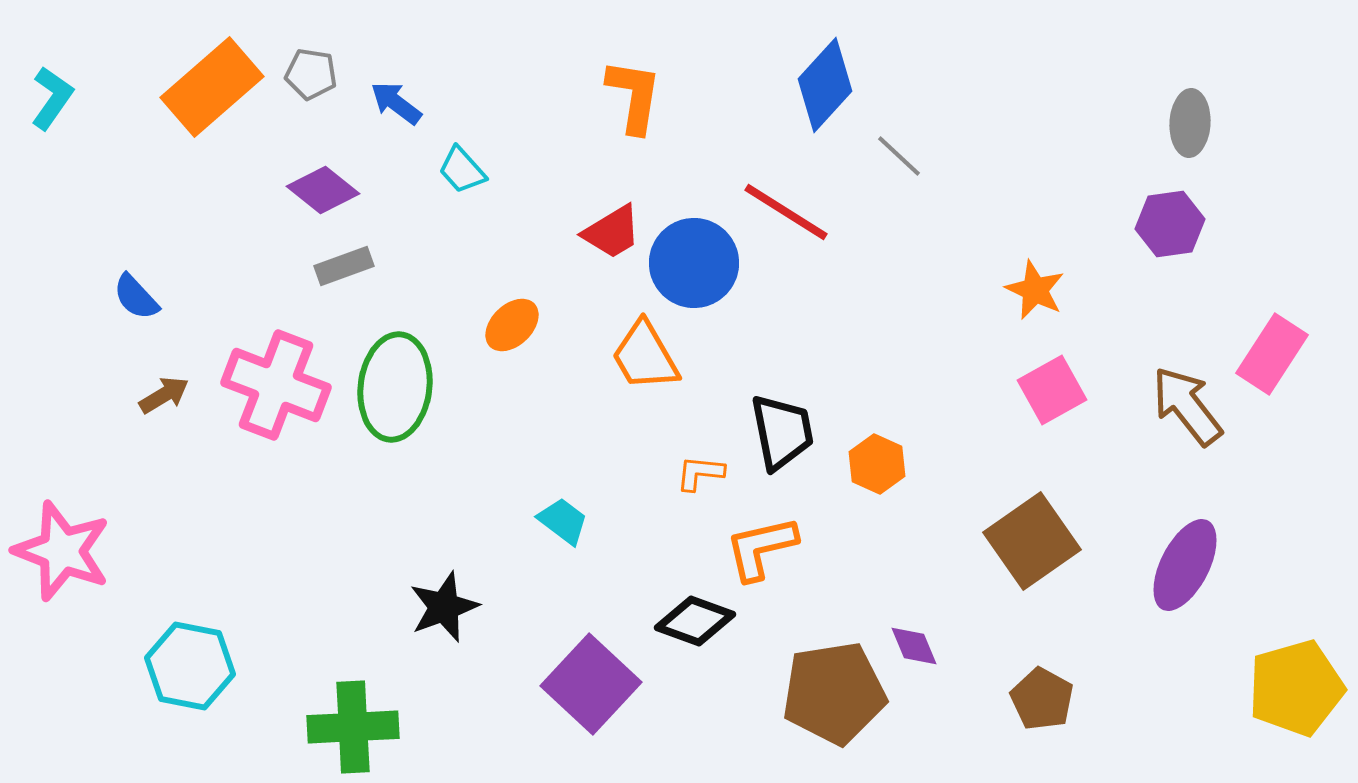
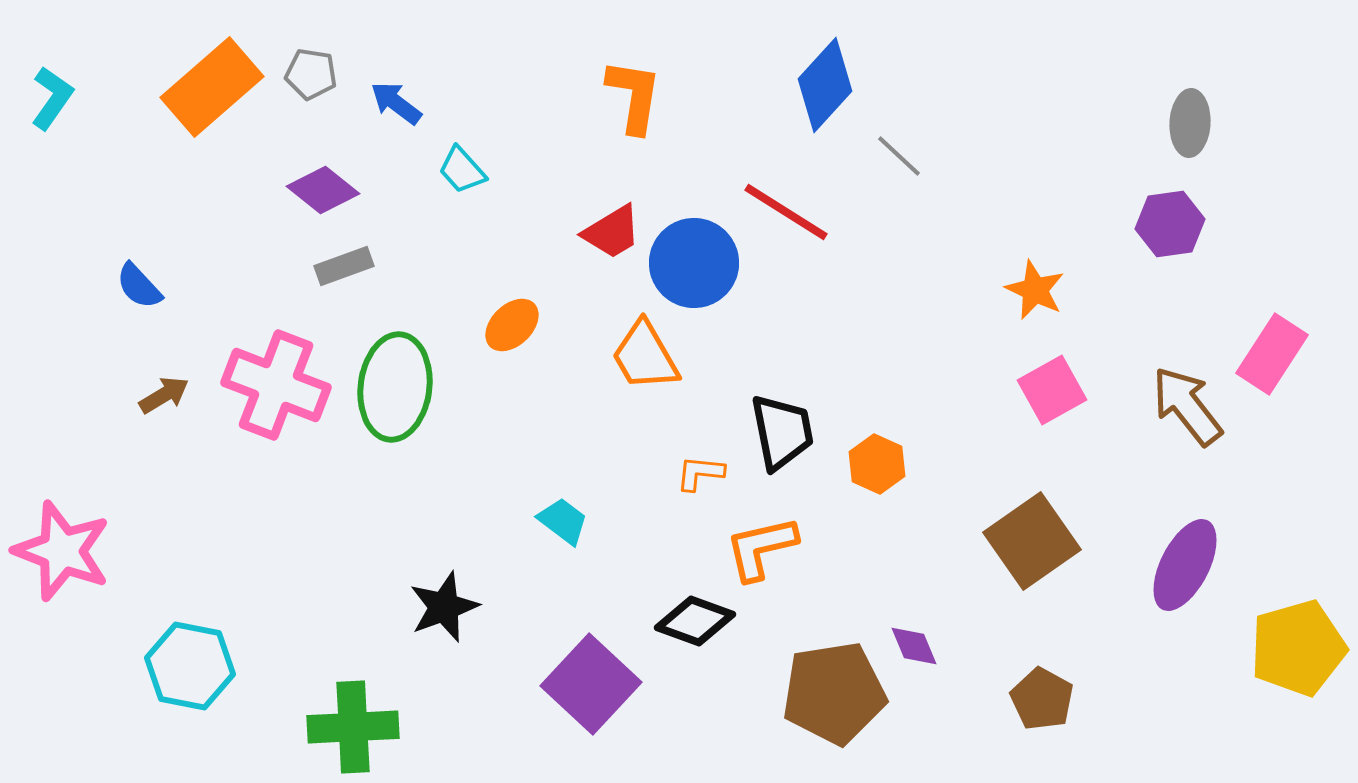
blue semicircle at (136, 297): moved 3 px right, 11 px up
yellow pentagon at (1296, 688): moved 2 px right, 40 px up
